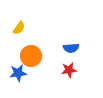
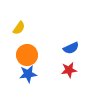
blue semicircle: rotated 21 degrees counterclockwise
orange circle: moved 4 px left, 1 px up
blue star: moved 10 px right, 1 px down
